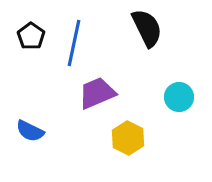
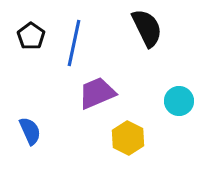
cyan circle: moved 4 px down
blue semicircle: rotated 140 degrees counterclockwise
